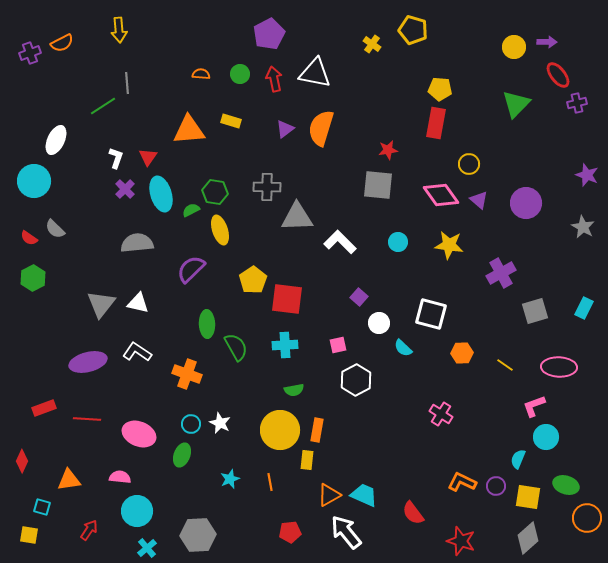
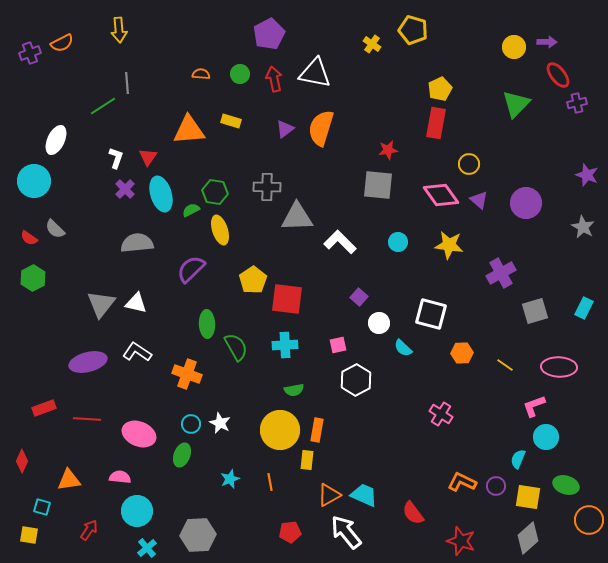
yellow pentagon at (440, 89): rotated 30 degrees counterclockwise
white triangle at (138, 303): moved 2 px left
orange circle at (587, 518): moved 2 px right, 2 px down
